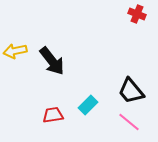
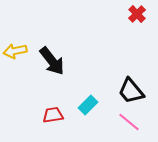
red cross: rotated 24 degrees clockwise
